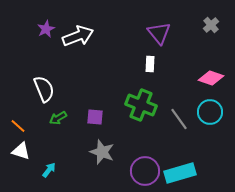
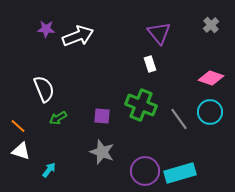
purple star: rotated 30 degrees clockwise
white rectangle: rotated 21 degrees counterclockwise
purple square: moved 7 px right, 1 px up
